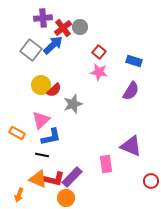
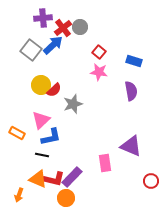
purple semicircle: rotated 42 degrees counterclockwise
pink rectangle: moved 1 px left, 1 px up
